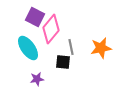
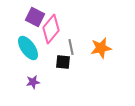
purple star: moved 4 px left, 3 px down
